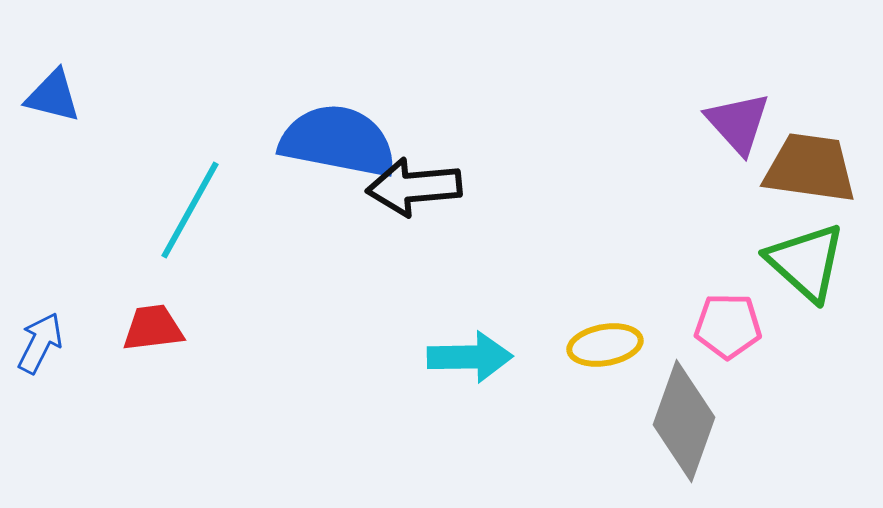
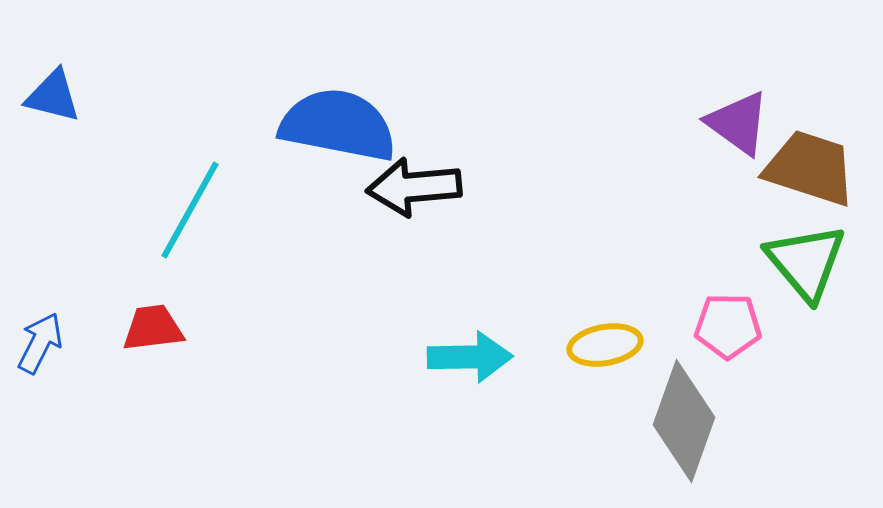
purple triangle: rotated 12 degrees counterclockwise
blue semicircle: moved 16 px up
brown trapezoid: rotated 10 degrees clockwise
green triangle: rotated 8 degrees clockwise
